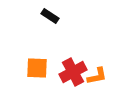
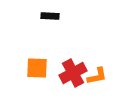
black rectangle: rotated 30 degrees counterclockwise
red cross: moved 1 px down
